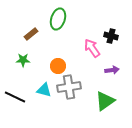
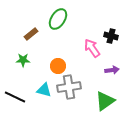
green ellipse: rotated 15 degrees clockwise
